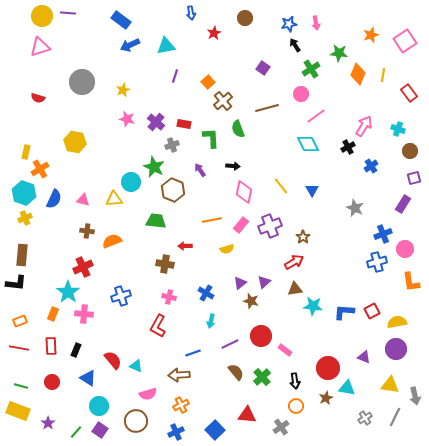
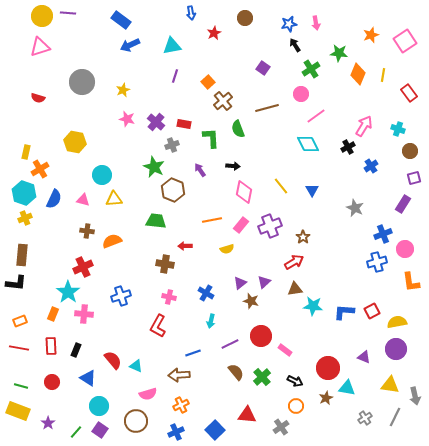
cyan triangle at (166, 46): moved 6 px right
cyan circle at (131, 182): moved 29 px left, 7 px up
black arrow at (295, 381): rotated 56 degrees counterclockwise
